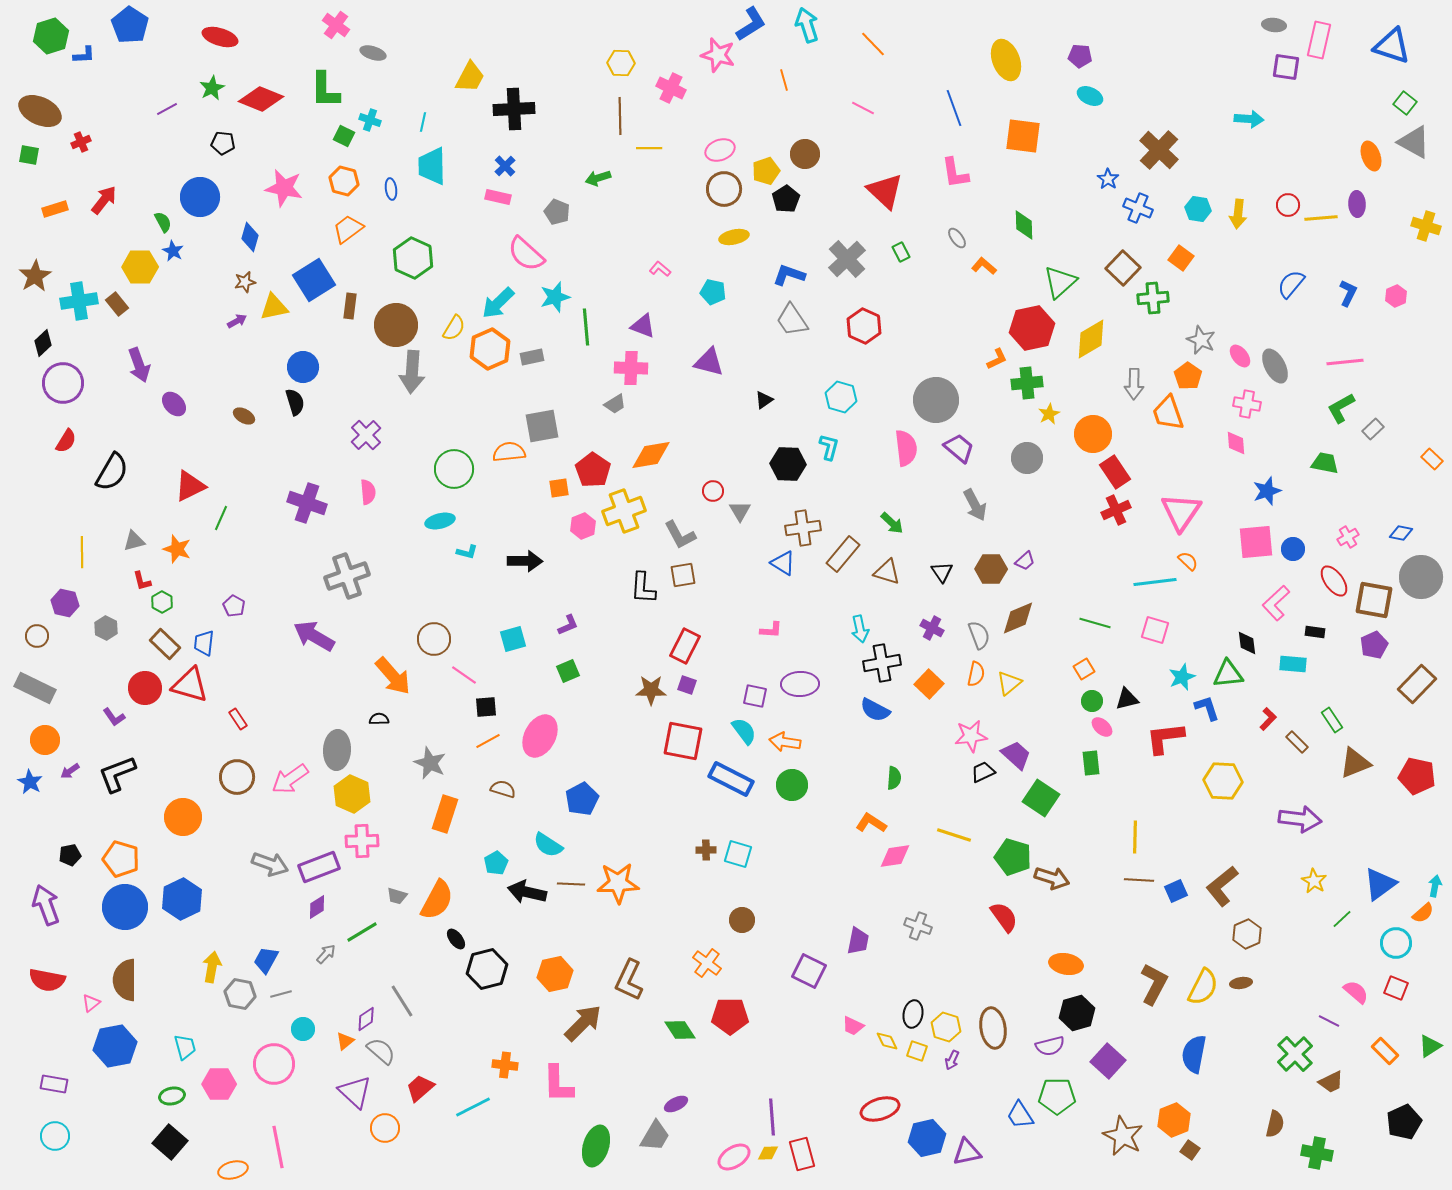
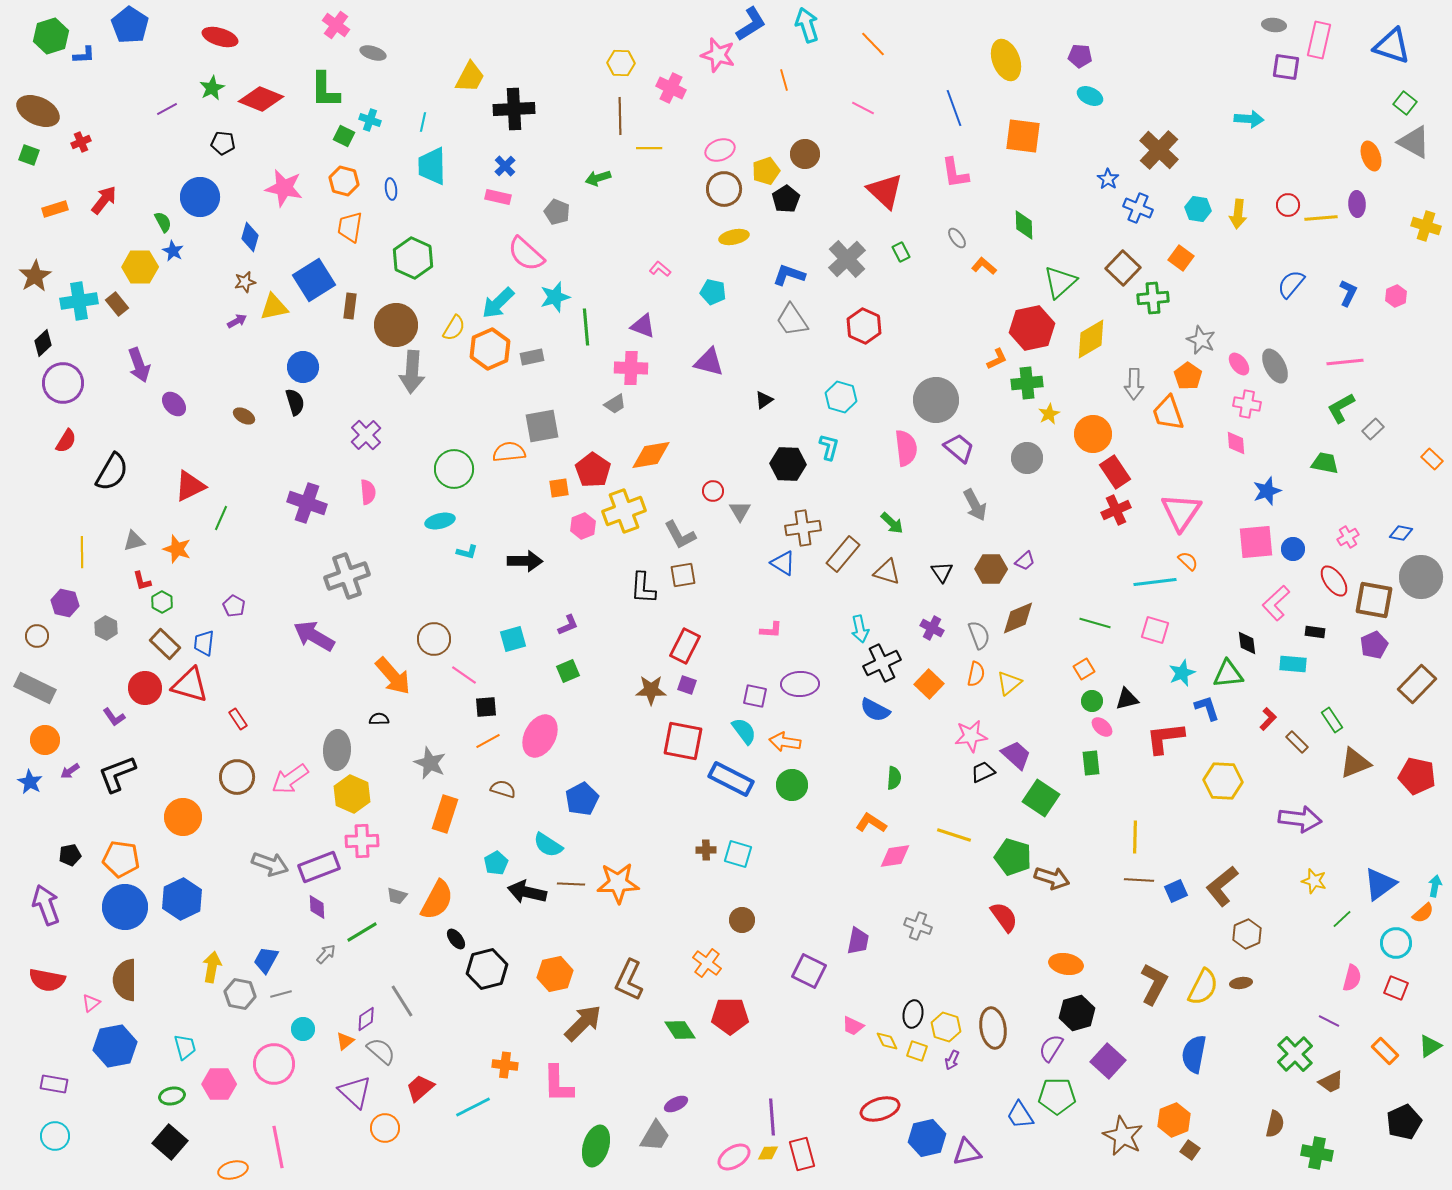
brown ellipse at (40, 111): moved 2 px left
green square at (29, 155): rotated 10 degrees clockwise
orange trapezoid at (348, 229): moved 2 px right, 2 px up; rotated 44 degrees counterclockwise
pink ellipse at (1240, 356): moved 1 px left, 8 px down
black cross at (882, 663): rotated 15 degrees counterclockwise
cyan star at (1182, 677): moved 4 px up
orange pentagon at (121, 859): rotated 9 degrees counterclockwise
yellow star at (1314, 881): rotated 15 degrees counterclockwise
purple diamond at (317, 907): rotated 60 degrees counterclockwise
pink semicircle at (1356, 992): moved 4 px left, 14 px up; rotated 64 degrees clockwise
purple semicircle at (1050, 1046): moved 1 px right, 2 px down; rotated 136 degrees clockwise
